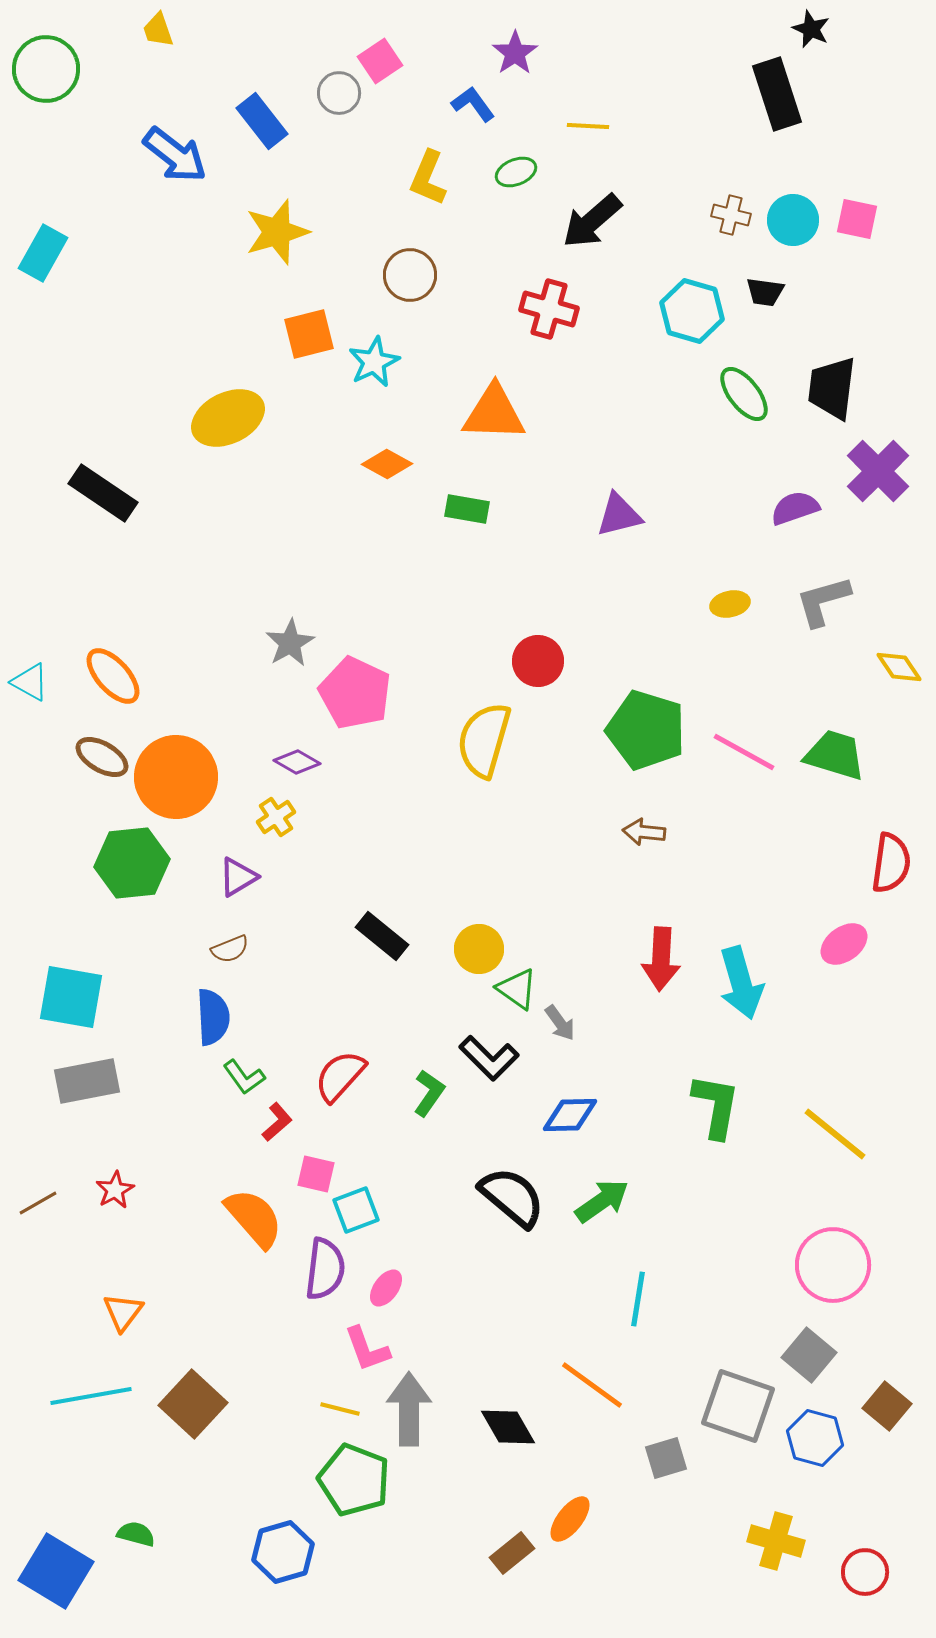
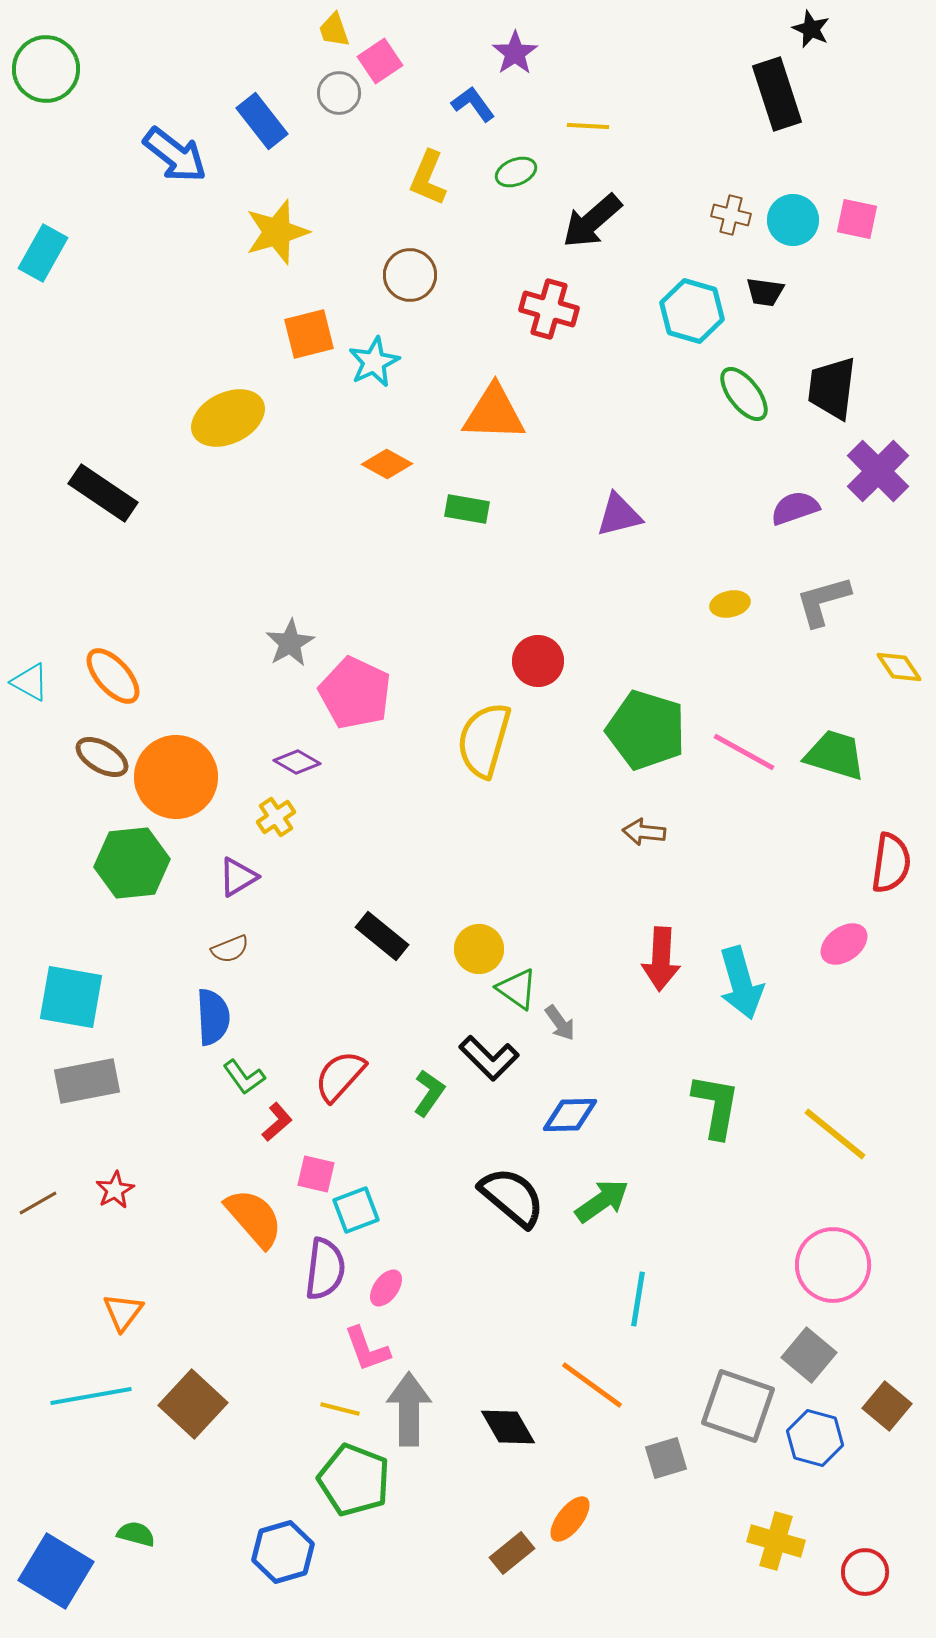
yellow trapezoid at (158, 30): moved 176 px right
